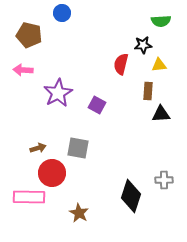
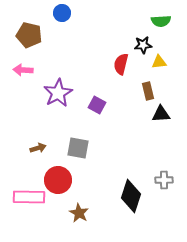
yellow triangle: moved 3 px up
brown rectangle: rotated 18 degrees counterclockwise
red circle: moved 6 px right, 7 px down
